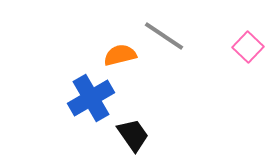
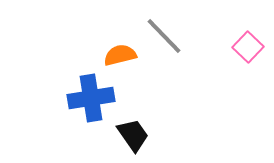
gray line: rotated 12 degrees clockwise
blue cross: rotated 21 degrees clockwise
